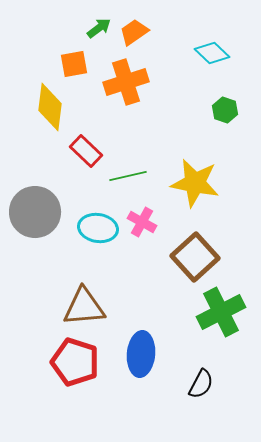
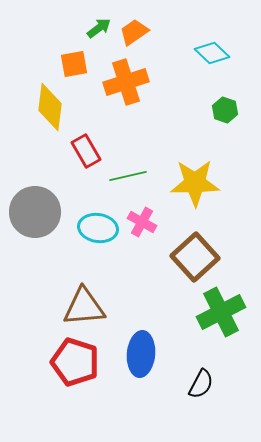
red rectangle: rotated 16 degrees clockwise
yellow star: rotated 12 degrees counterclockwise
